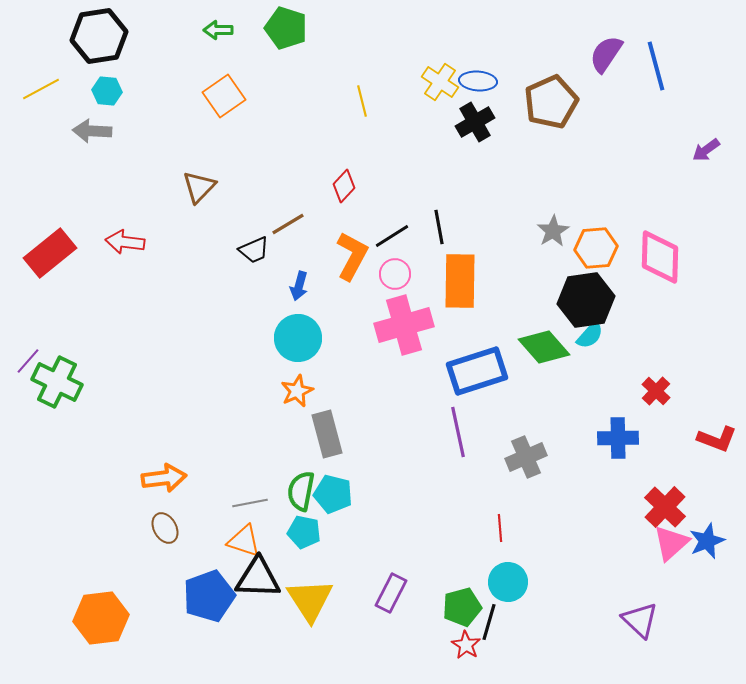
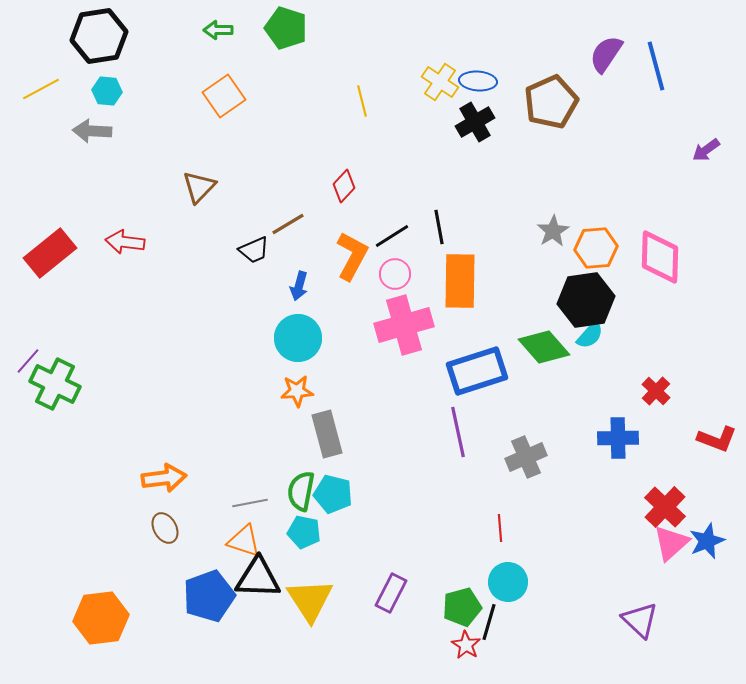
green cross at (57, 382): moved 2 px left, 2 px down
orange star at (297, 391): rotated 20 degrees clockwise
